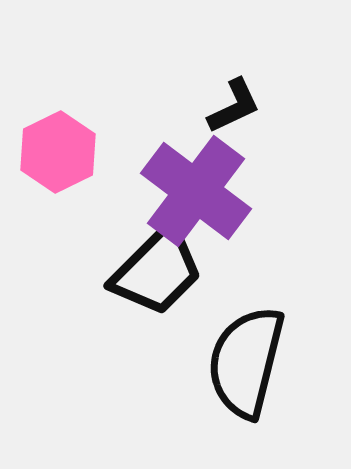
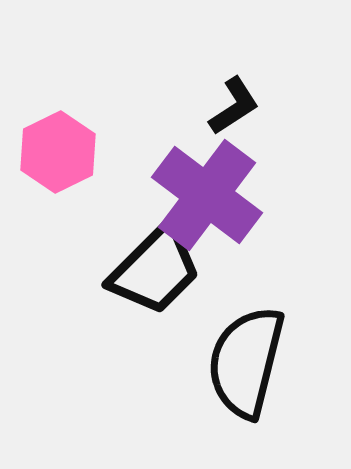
black L-shape: rotated 8 degrees counterclockwise
purple cross: moved 11 px right, 4 px down
black trapezoid: moved 2 px left, 1 px up
